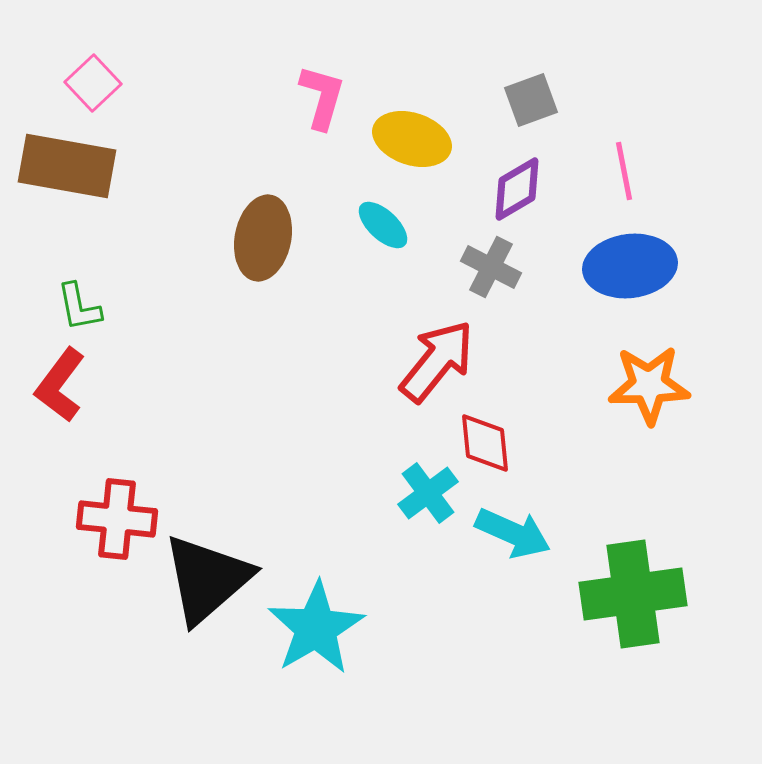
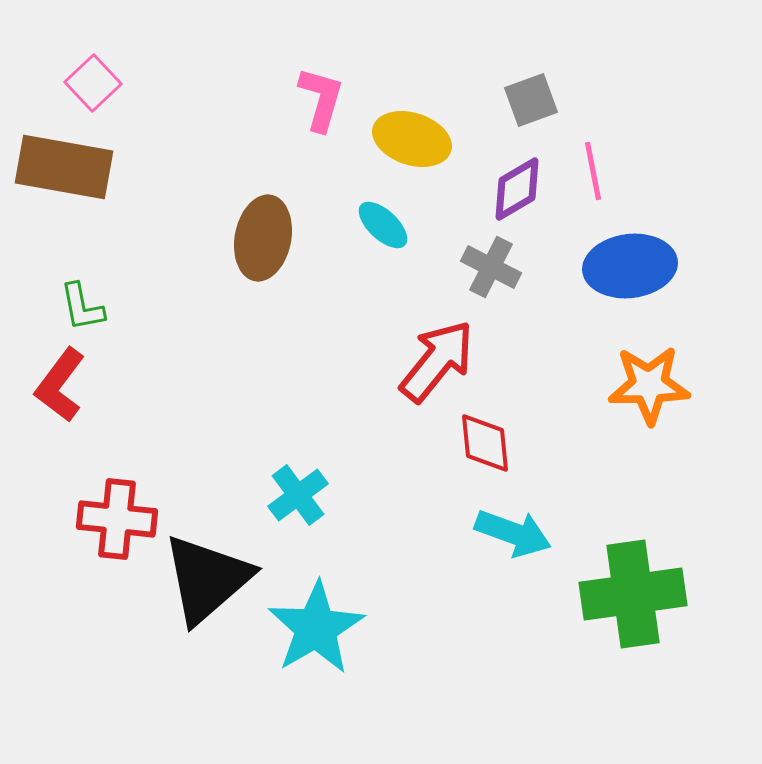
pink L-shape: moved 1 px left, 2 px down
brown rectangle: moved 3 px left, 1 px down
pink line: moved 31 px left
green L-shape: moved 3 px right
cyan cross: moved 130 px left, 2 px down
cyan arrow: rotated 4 degrees counterclockwise
